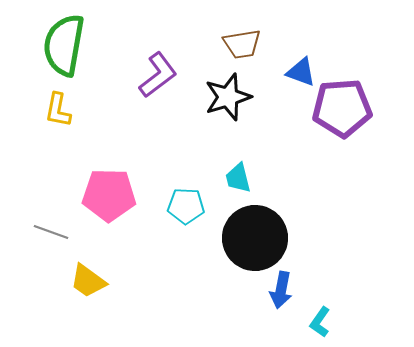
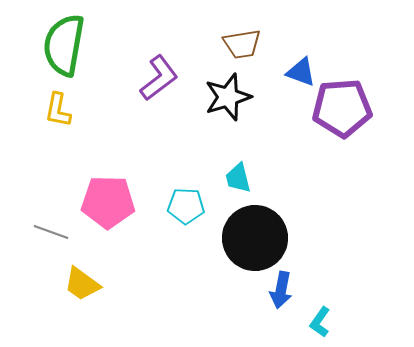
purple L-shape: moved 1 px right, 3 px down
pink pentagon: moved 1 px left, 7 px down
yellow trapezoid: moved 6 px left, 3 px down
